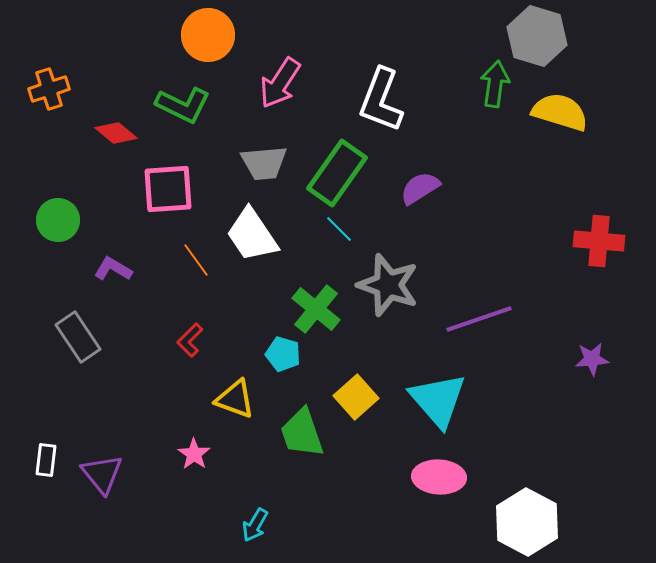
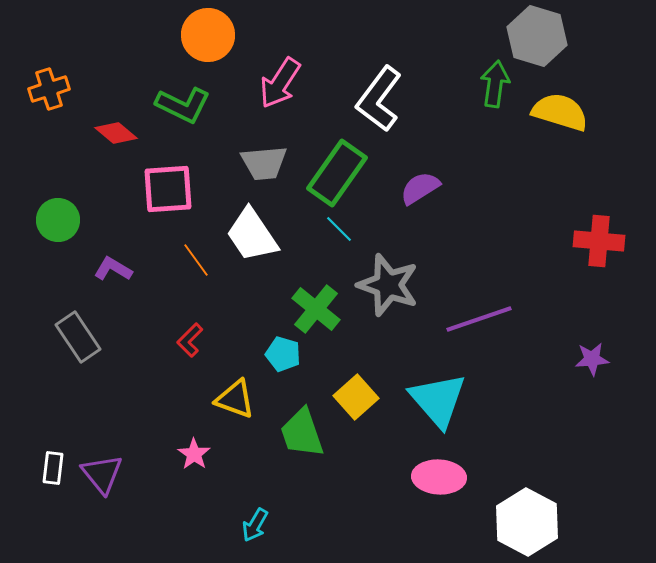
white L-shape: moved 2 px left, 1 px up; rotated 16 degrees clockwise
white rectangle: moved 7 px right, 8 px down
